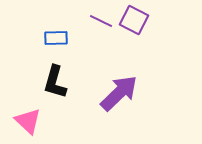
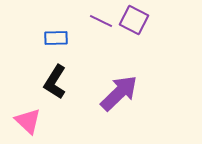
black L-shape: rotated 16 degrees clockwise
